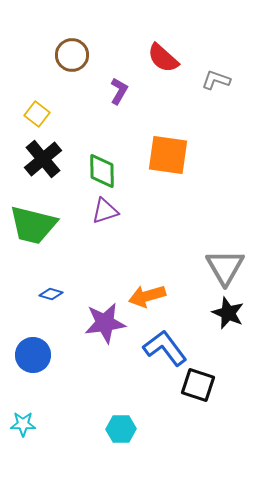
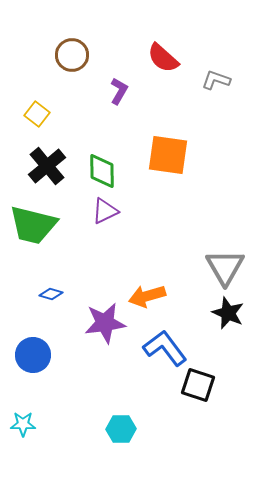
black cross: moved 4 px right, 7 px down
purple triangle: rotated 8 degrees counterclockwise
